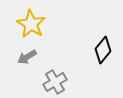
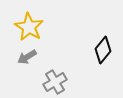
yellow star: moved 2 px left, 3 px down
